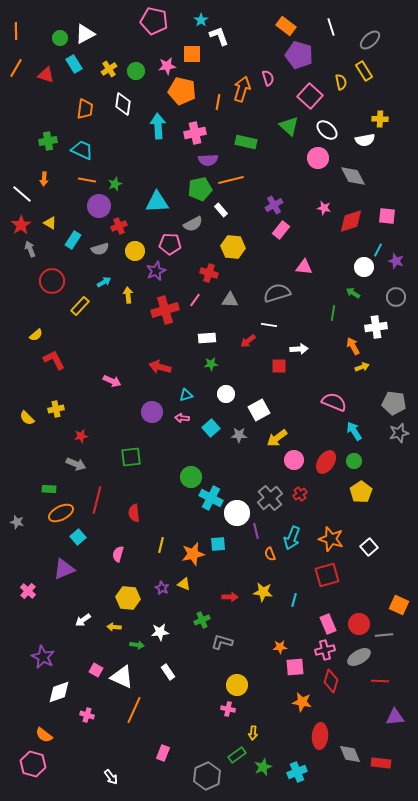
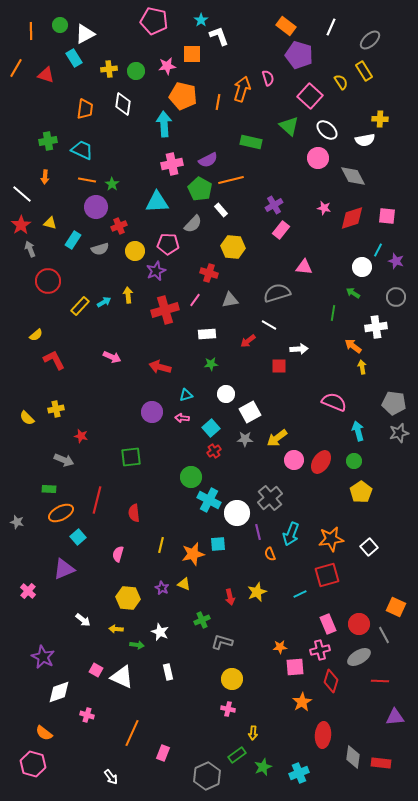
white line at (331, 27): rotated 42 degrees clockwise
orange line at (16, 31): moved 15 px right
green circle at (60, 38): moved 13 px up
cyan rectangle at (74, 64): moved 6 px up
yellow cross at (109, 69): rotated 28 degrees clockwise
yellow semicircle at (341, 82): rotated 21 degrees counterclockwise
orange pentagon at (182, 91): moved 1 px right, 5 px down
cyan arrow at (158, 126): moved 6 px right, 2 px up
pink cross at (195, 133): moved 23 px left, 31 px down
green rectangle at (246, 142): moved 5 px right
purple semicircle at (208, 160): rotated 24 degrees counterclockwise
orange arrow at (44, 179): moved 1 px right, 2 px up
green star at (115, 184): moved 3 px left; rotated 16 degrees counterclockwise
green pentagon at (200, 189): rotated 30 degrees counterclockwise
purple circle at (99, 206): moved 3 px left, 1 px down
red diamond at (351, 221): moved 1 px right, 3 px up
yellow triangle at (50, 223): rotated 16 degrees counterclockwise
gray semicircle at (193, 224): rotated 18 degrees counterclockwise
pink pentagon at (170, 244): moved 2 px left
white circle at (364, 267): moved 2 px left
red circle at (52, 281): moved 4 px left
cyan arrow at (104, 282): moved 20 px down
gray triangle at (230, 300): rotated 12 degrees counterclockwise
white line at (269, 325): rotated 21 degrees clockwise
white rectangle at (207, 338): moved 4 px up
orange arrow at (353, 346): rotated 24 degrees counterclockwise
yellow arrow at (362, 367): rotated 80 degrees counterclockwise
pink arrow at (112, 381): moved 24 px up
white square at (259, 410): moved 9 px left, 2 px down
cyan arrow at (354, 431): moved 4 px right; rotated 18 degrees clockwise
gray star at (239, 435): moved 6 px right, 4 px down
red star at (81, 436): rotated 24 degrees clockwise
red ellipse at (326, 462): moved 5 px left
gray arrow at (76, 464): moved 12 px left, 4 px up
red cross at (300, 494): moved 86 px left, 43 px up
cyan cross at (211, 498): moved 2 px left, 2 px down
purple line at (256, 531): moved 2 px right, 1 px down
cyan arrow at (292, 538): moved 1 px left, 4 px up
orange star at (331, 539): rotated 25 degrees counterclockwise
yellow star at (263, 592): moved 6 px left; rotated 30 degrees counterclockwise
red arrow at (230, 597): rotated 77 degrees clockwise
cyan line at (294, 600): moved 6 px right, 6 px up; rotated 48 degrees clockwise
orange square at (399, 605): moved 3 px left, 2 px down
white arrow at (83, 620): rotated 105 degrees counterclockwise
yellow arrow at (114, 627): moved 2 px right, 2 px down
white star at (160, 632): rotated 30 degrees clockwise
gray line at (384, 635): rotated 66 degrees clockwise
pink cross at (325, 650): moved 5 px left
white rectangle at (168, 672): rotated 21 degrees clockwise
yellow circle at (237, 685): moved 5 px left, 6 px up
orange star at (302, 702): rotated 30 degrees clockwise
orange line at (134, 710): moved 2 px left, 23 px down
orange semicircle at (44, 735): moved 2 px up
red ellipse at (320, 736): moved 3 px right, 1 px up
gray diamond at (350, 754): moved 3 px right, 3 px down; rotated 30 degrees clockwise
cyan cross at (297, 772): moved 2 px right, 1 px down
